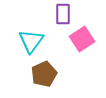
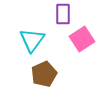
cyan triangle: moved 1 px right, 1 px up
